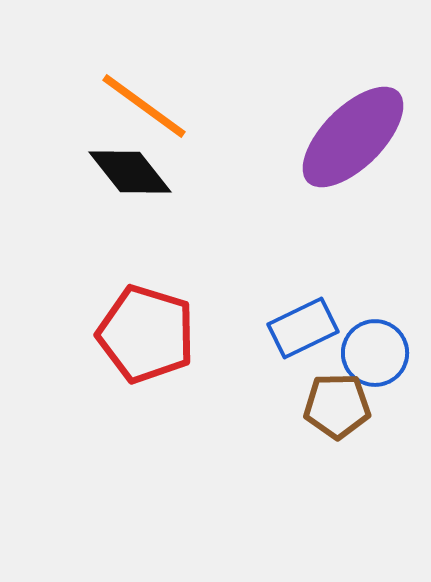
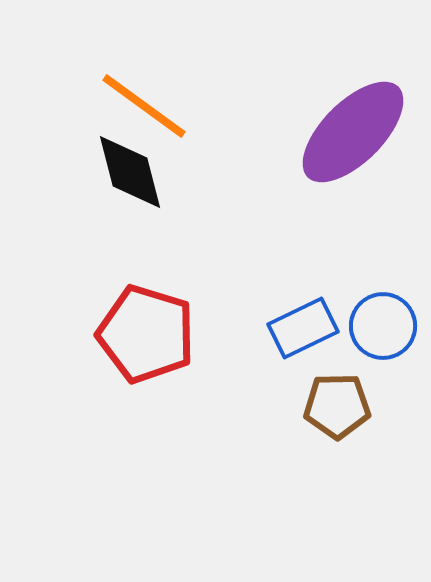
purple ellipse: moved 5 px up
black diamond: rotated 24 degrees clockwise
blue circle: moved 8 px right, 27 px up
